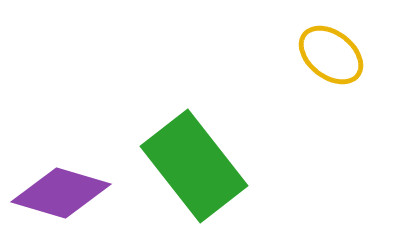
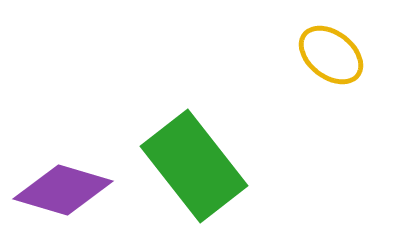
purple diamond: moved 2 px right, 3 px up
